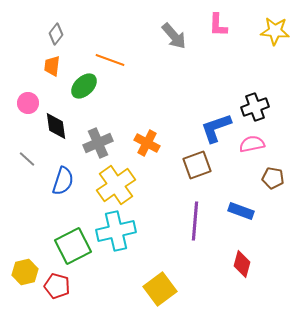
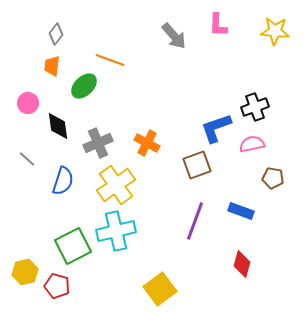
black diamond: moved 2 px right
purple line: rotated 15 degrees clockwise
